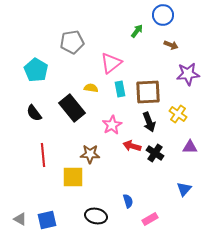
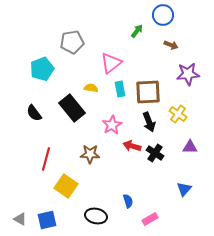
cyan pentagon: moved 6 px right, 1 px up; rotated 20 degrees clockwise
red line: moved 3 px right, 4 px down; rotated 20 degrees clockwise
yellow square: moved 7 px left, 9 px down; rotated 35 degrees clockwise
